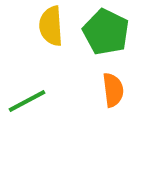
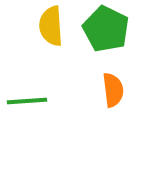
green pentagon: moved 3 px up
green line: rotated 24 degrees clockwise
